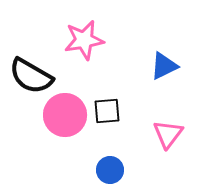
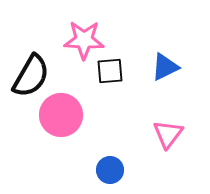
pink star: rotated 12 degrees clockwise
blue triangle: moved 1 px right, 1 px down
black semicircle: rotated 90 degrees counterclockwise
black square: moved 3 px right, 40 px up
pink circle: moved 4 px left
